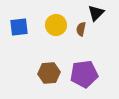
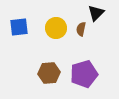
yellow circle: moved 3 px down
purple pentagon: rotated 8 degrees counterclockwise
